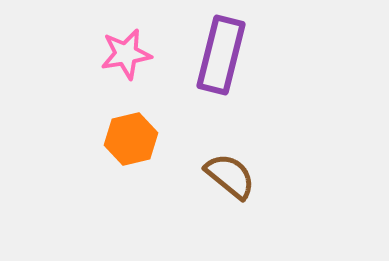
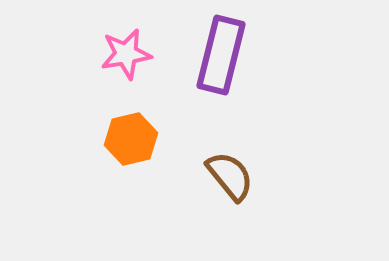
brown semicircle: rotated 12 degrees clockwise
